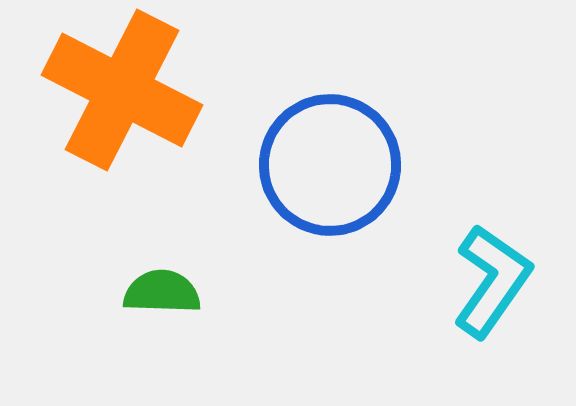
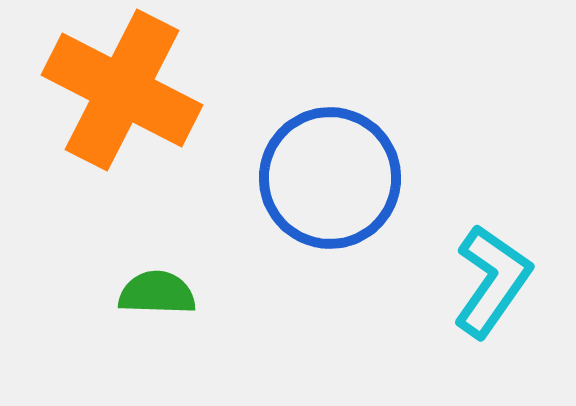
blue circle: moved 13 px down
green semicircle: moved 5 px left, 1 px down
